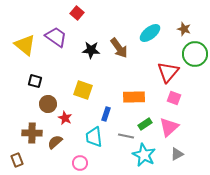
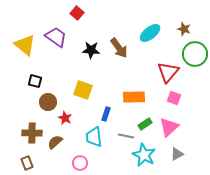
brown circle: moved 2 px up
brown rectangle: moved 10 px right, 3 px down
